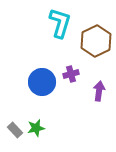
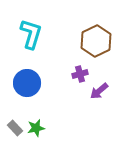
cyan L-shape: moved 29 px left, 11 px down
purple cross: moved 9 px right
blue circle: moved 15 px left, 1 px down
purple arrow: rotated 138 degrees counterclockwise
gray rectangle: moved 2 px up
